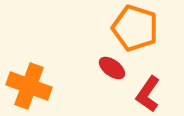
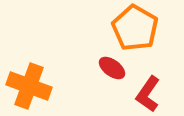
orange pentagon: rotated 12 degrees clockwise
